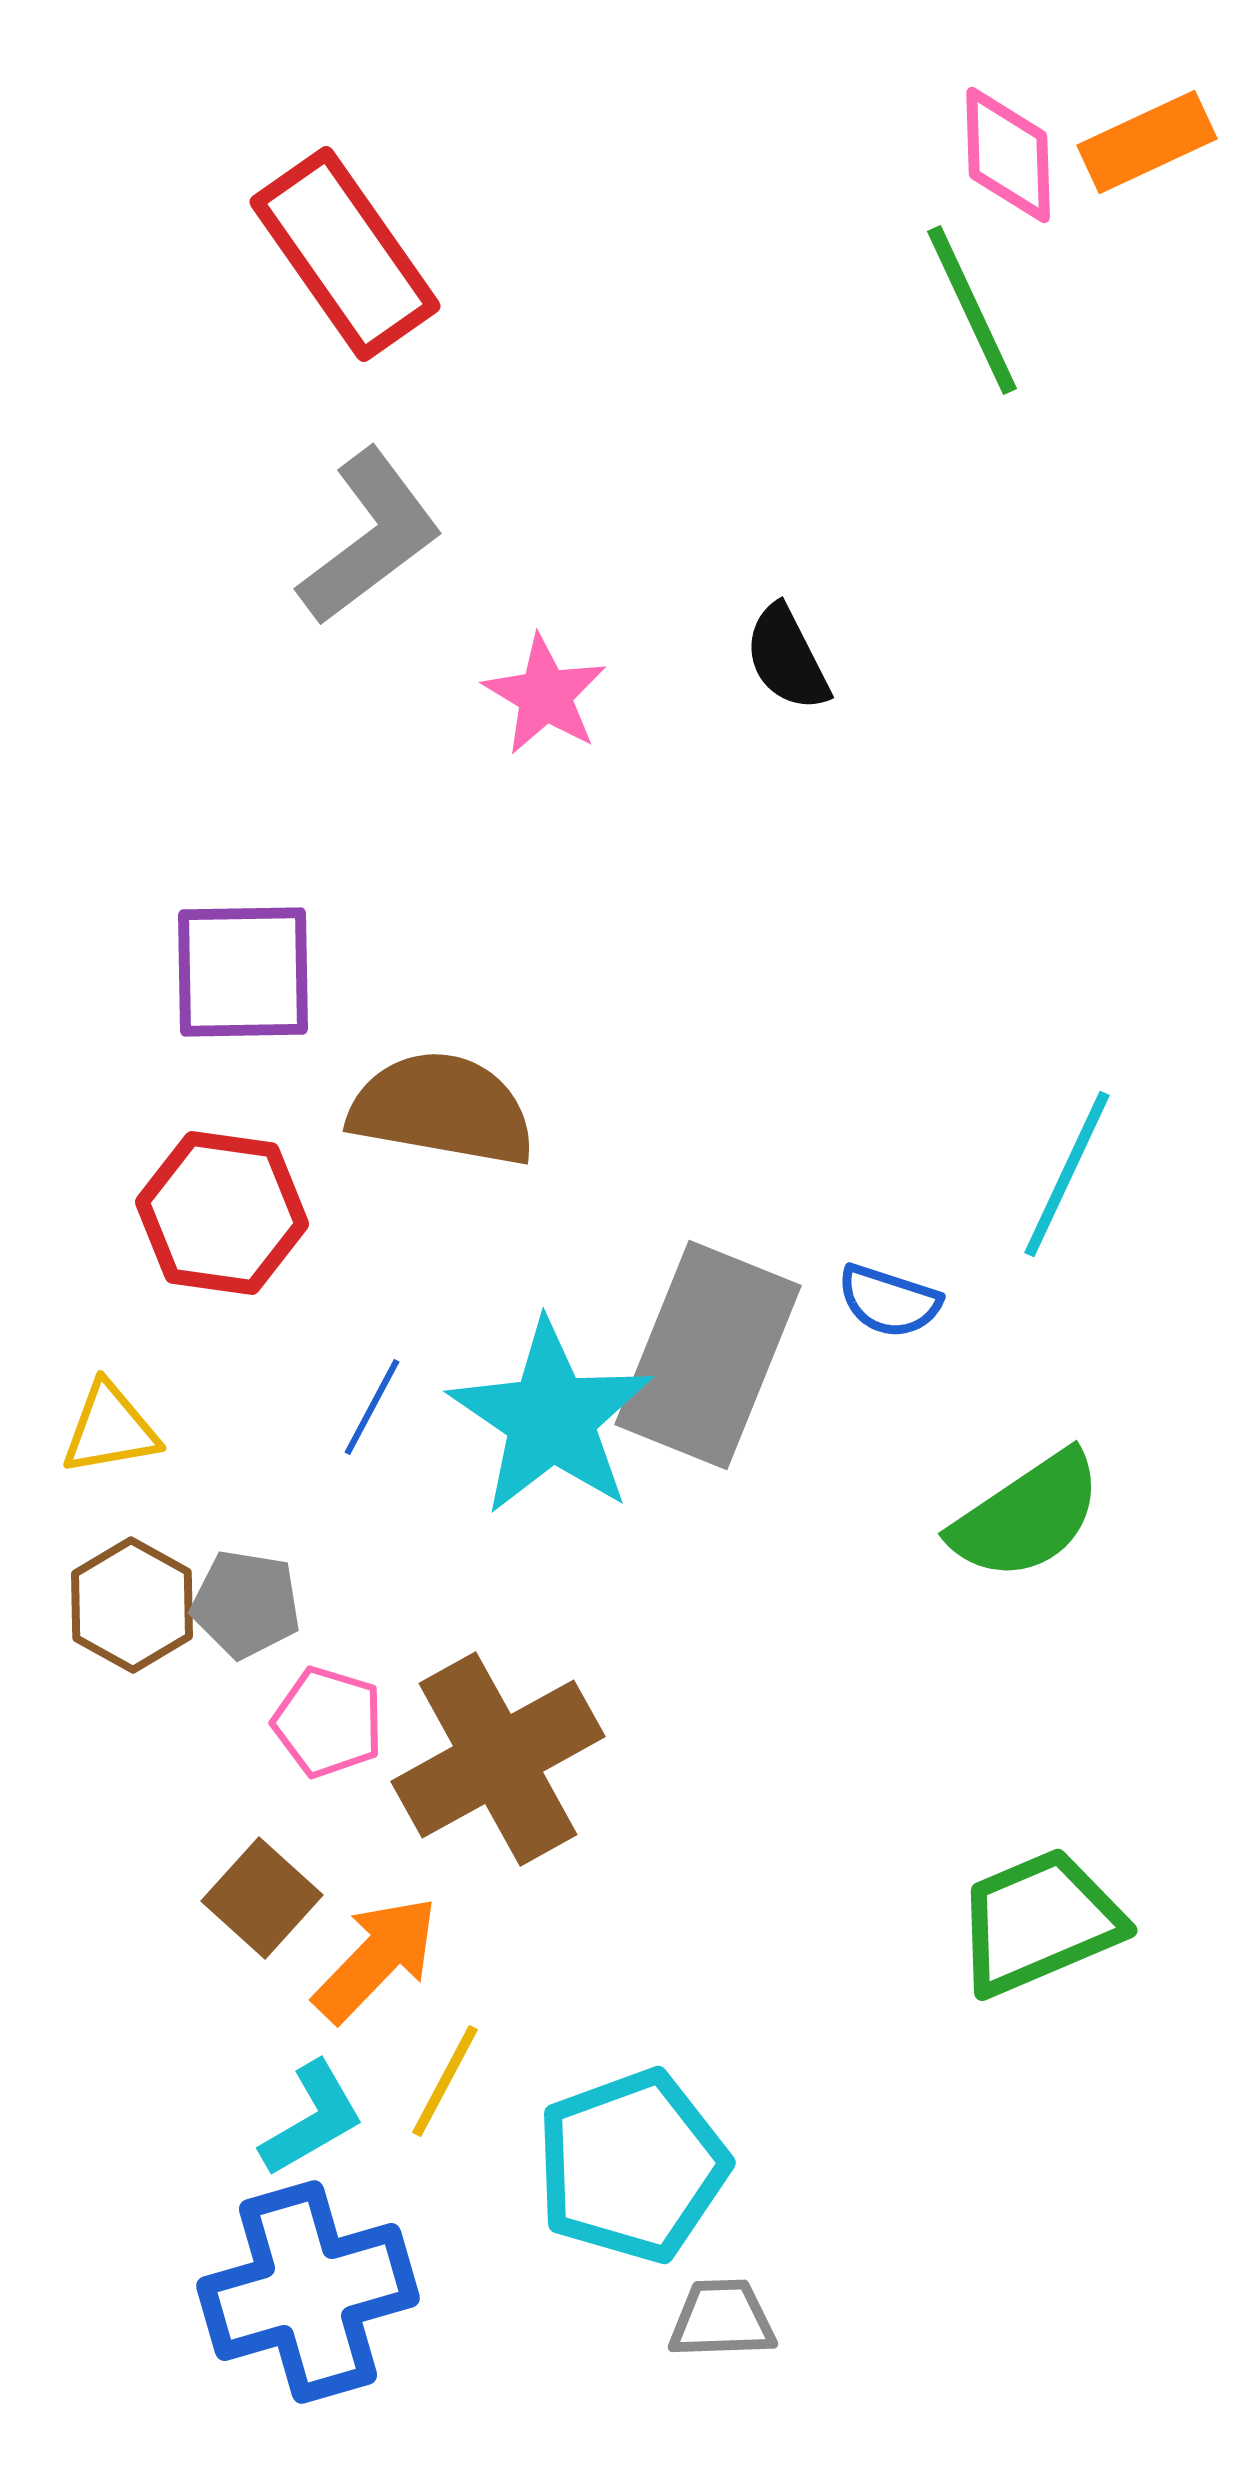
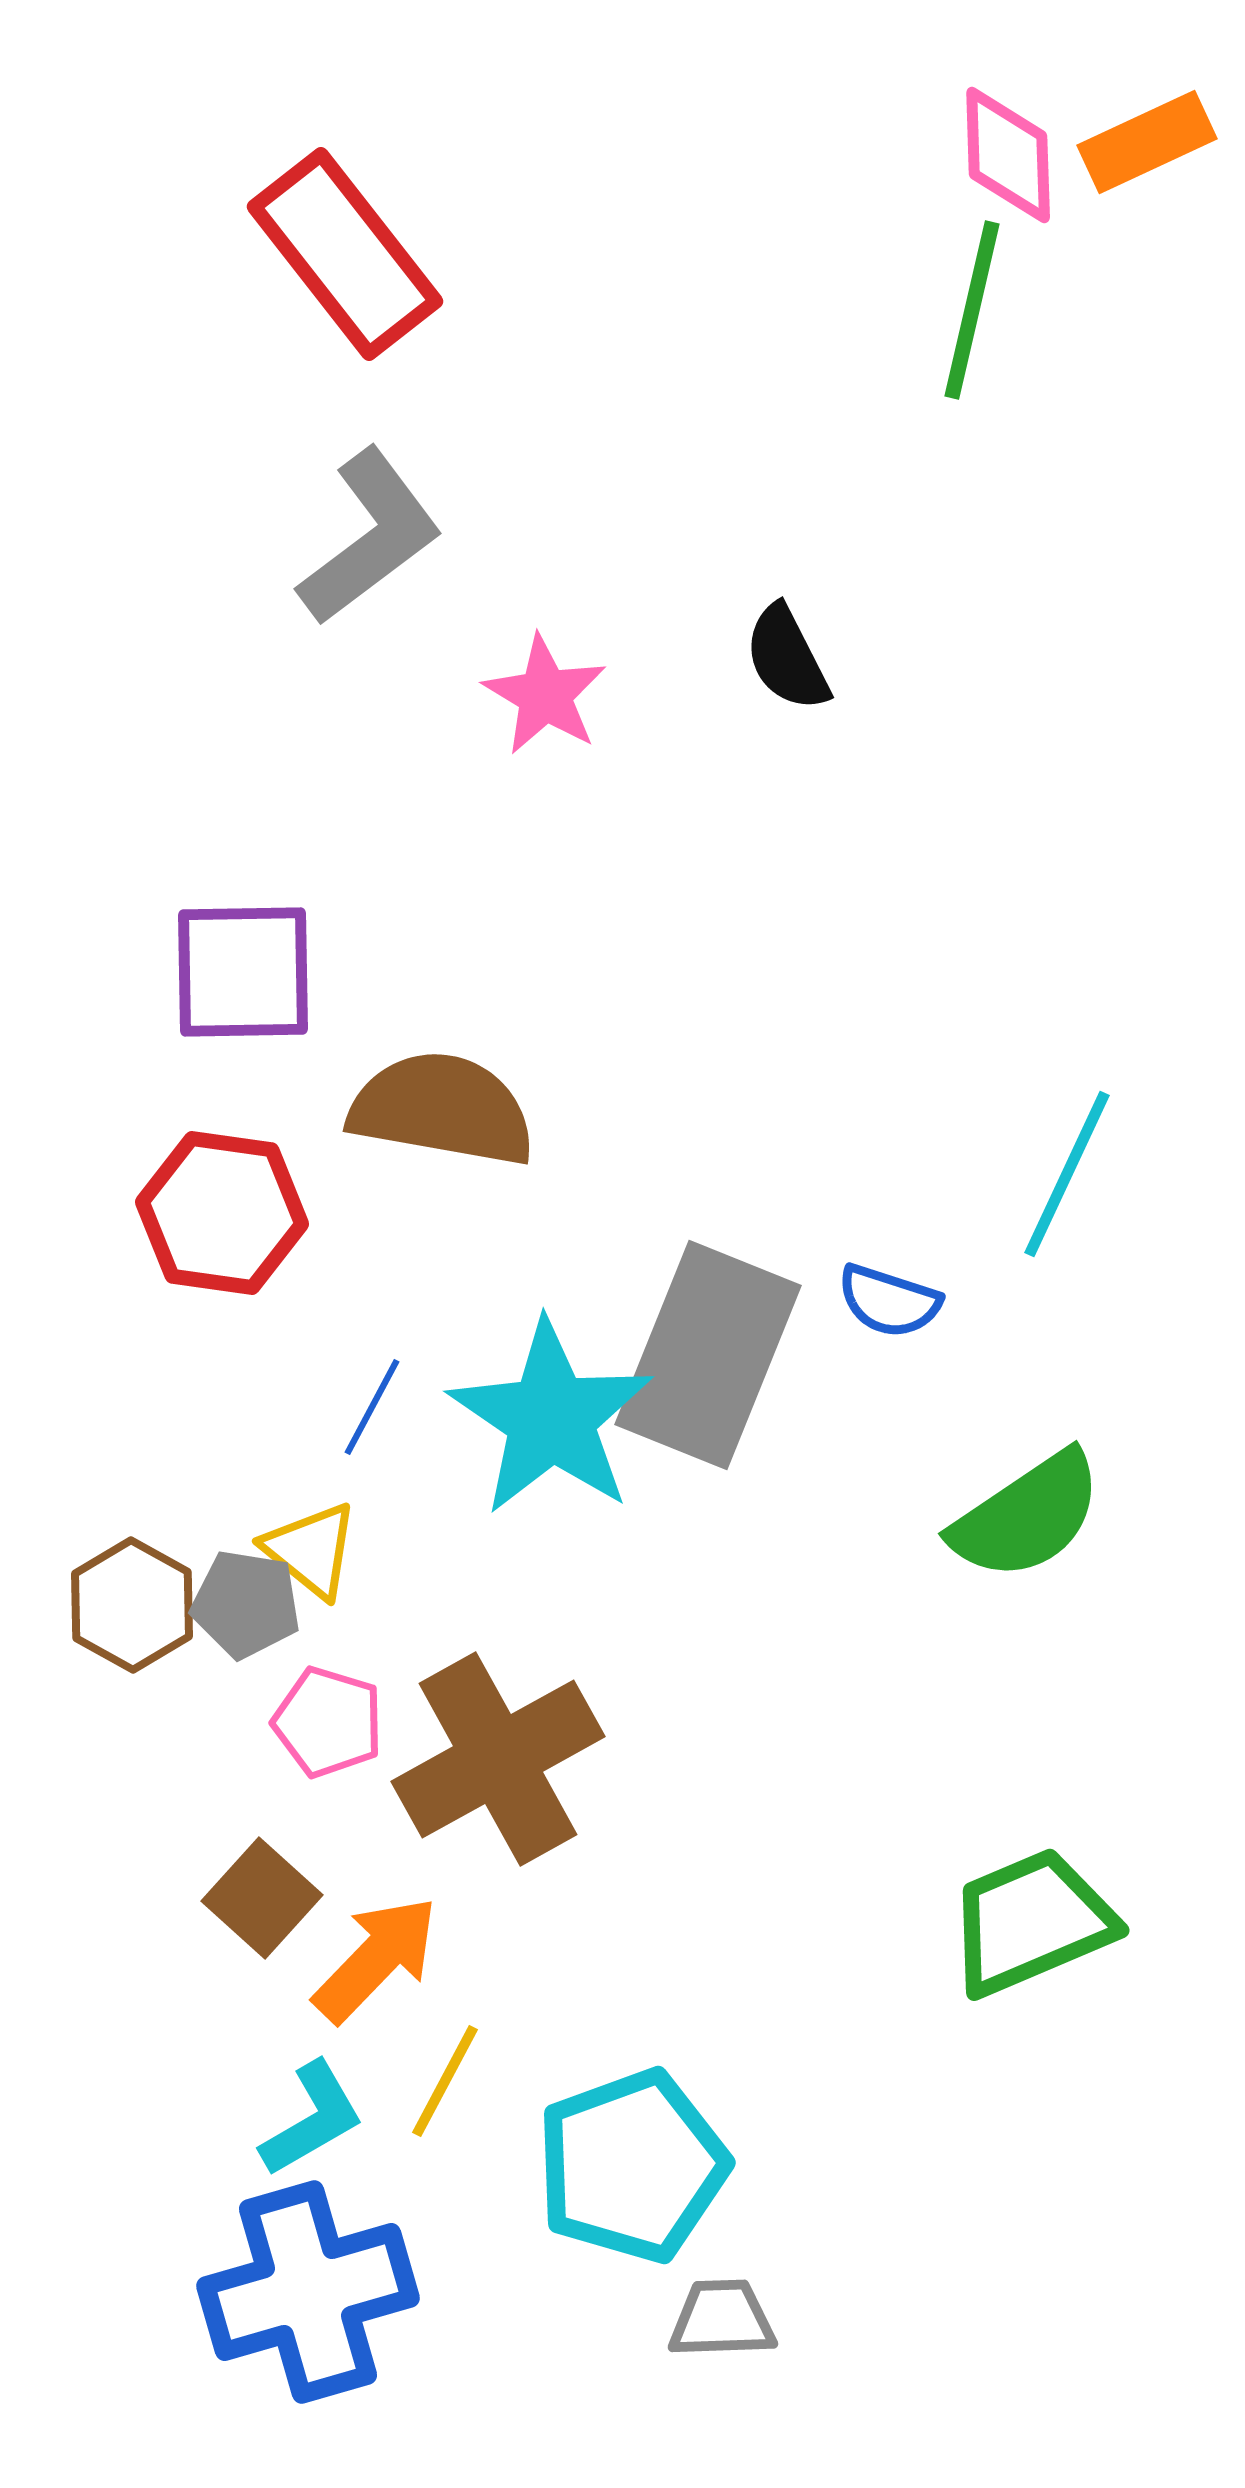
red rectangle: rotated 3 degrees counterclockwise
green line: rotated 38 degrees clockwise
yellow triangle: moved 201 px right, 121 px down; rotated 49 degrees clockwise
green trapezoid: moved 8 px left
